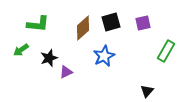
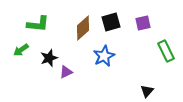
green rectangle: rotated 55 degrees counterclockwise
